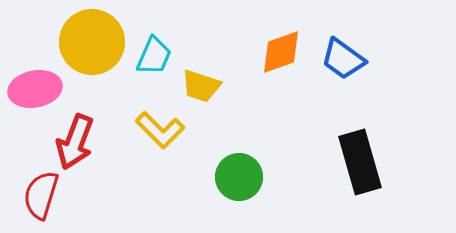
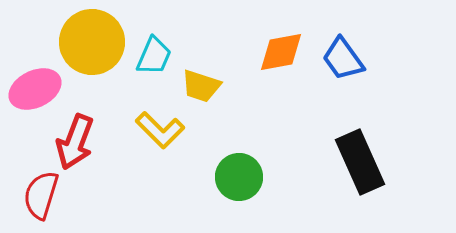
orange diamond: rotated 9 degrees clockwise
blue trapezoid: rotated 18 degrees clockwise
pink ellipse: rotated 15 degrees counterclockwise
black rectangle: rotated 8 degrees counterclockwise
